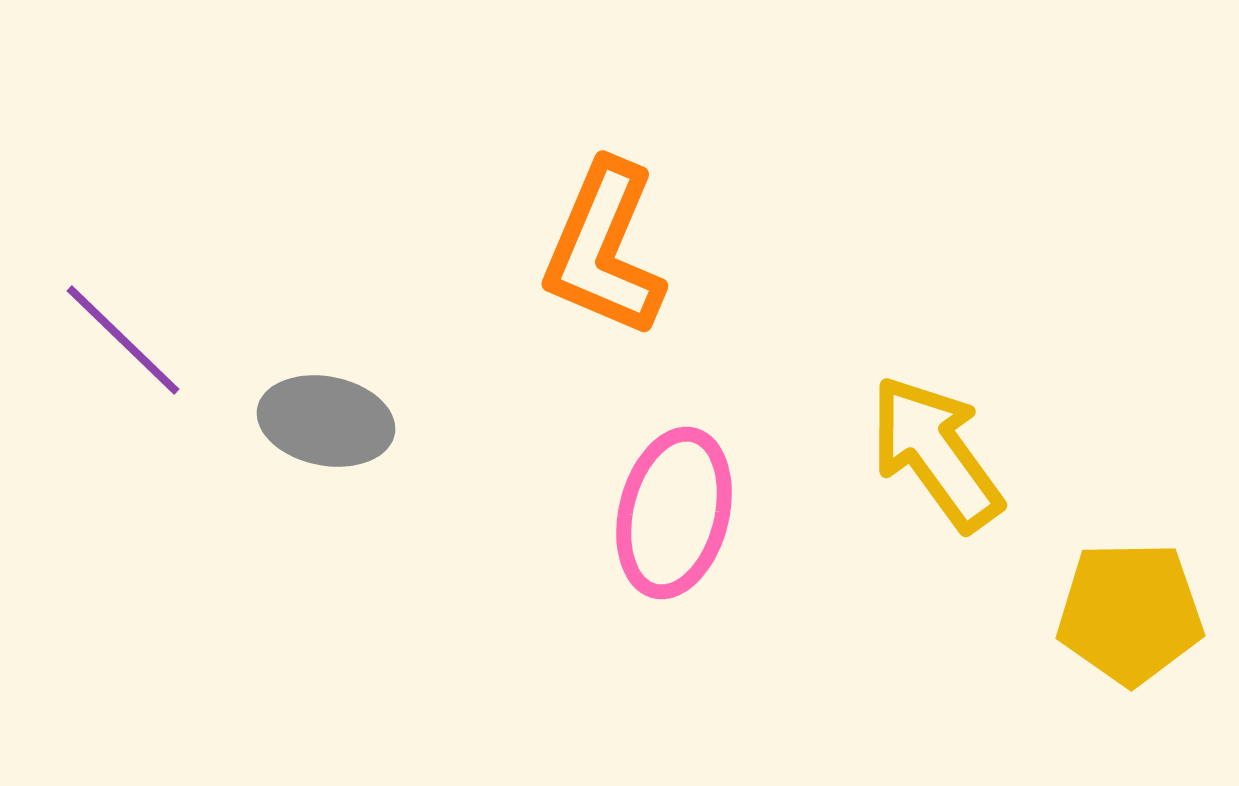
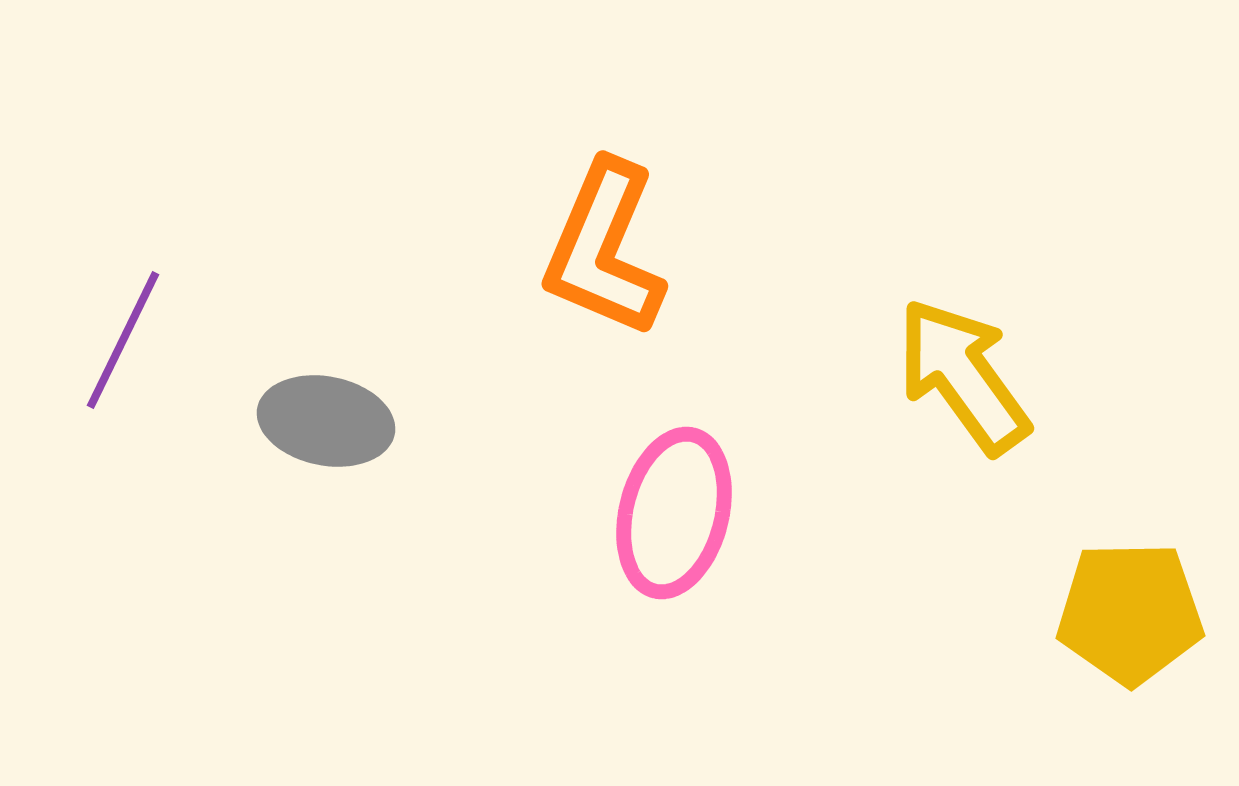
purple line: rotated 72 degrees clockwise
yellow arrow: moved 27 px right, 77 px up
